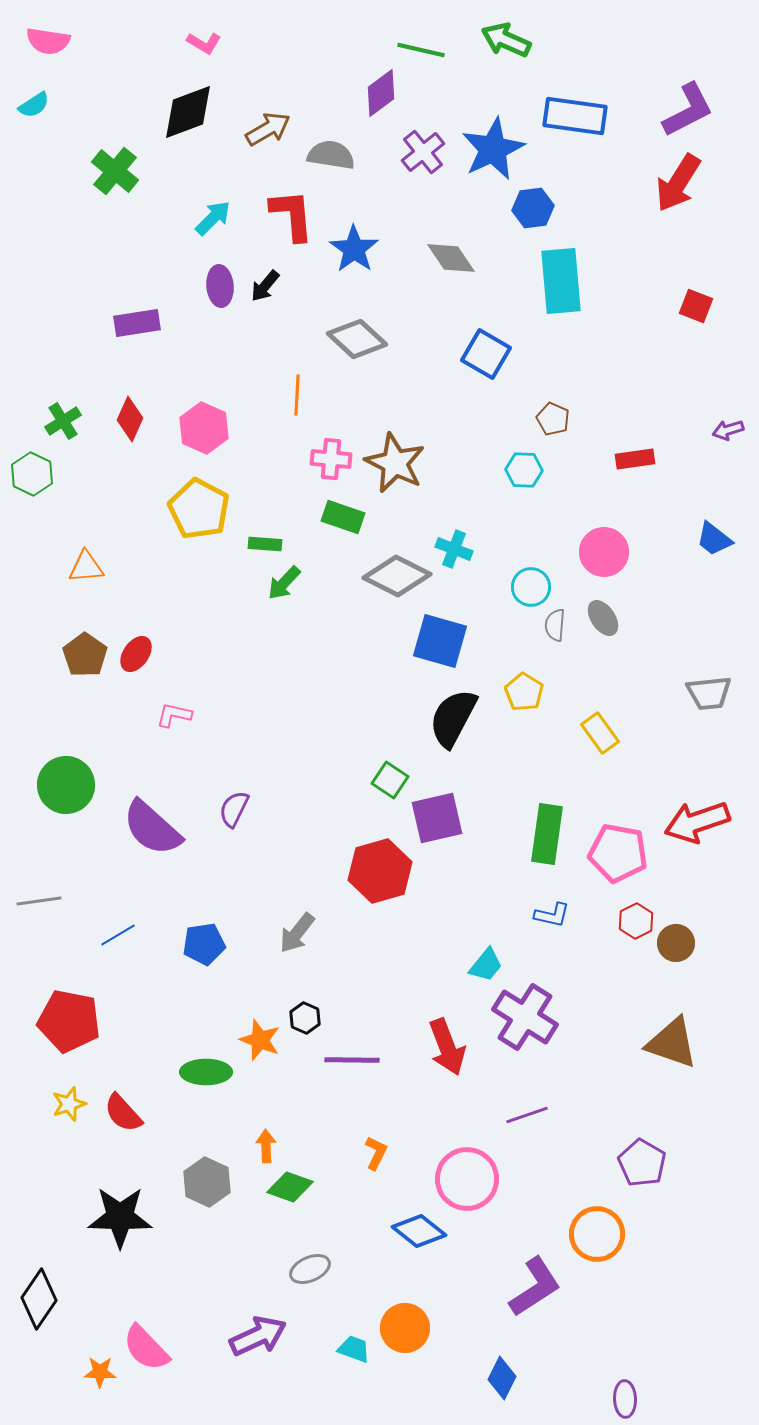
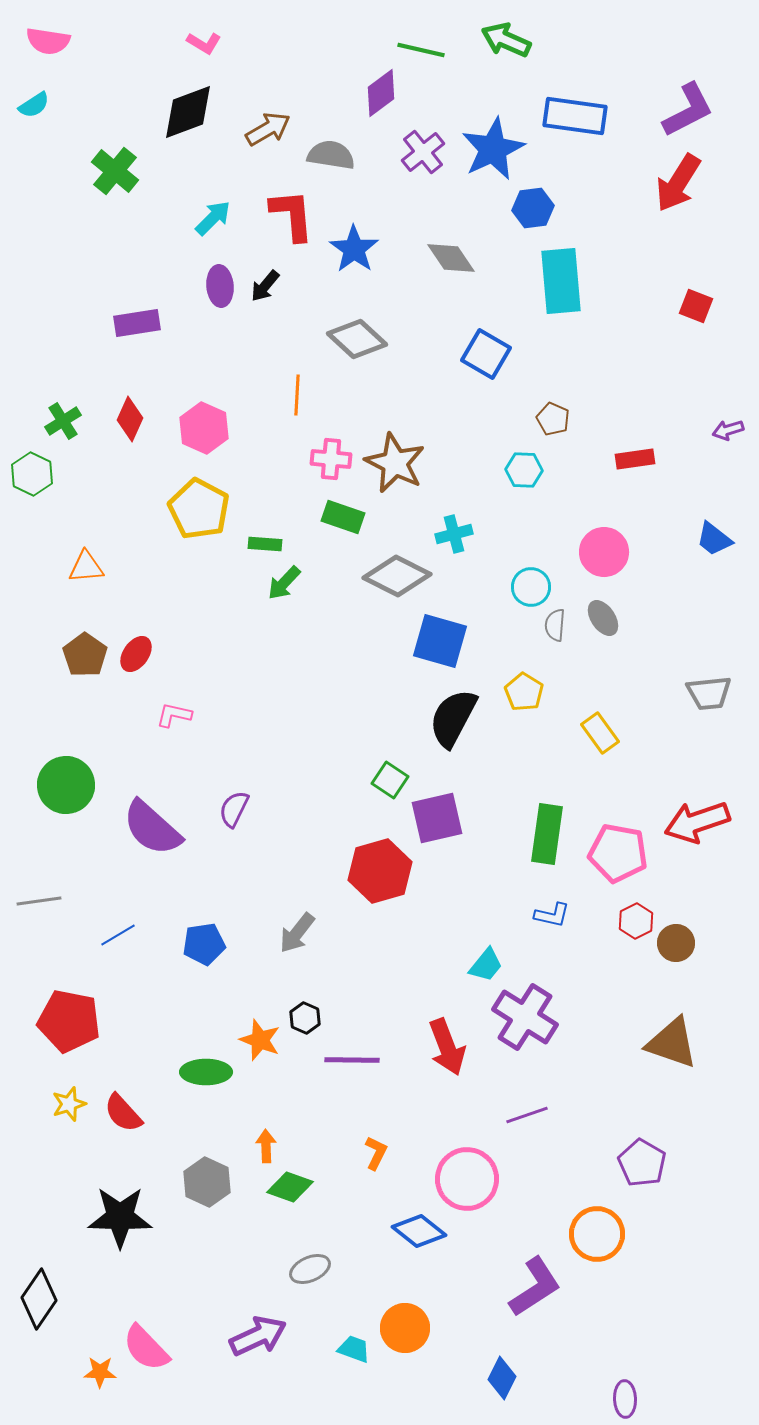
cyan cross at (454, 549): moved 15 px up; rotated 36 degrees counterclockwise
